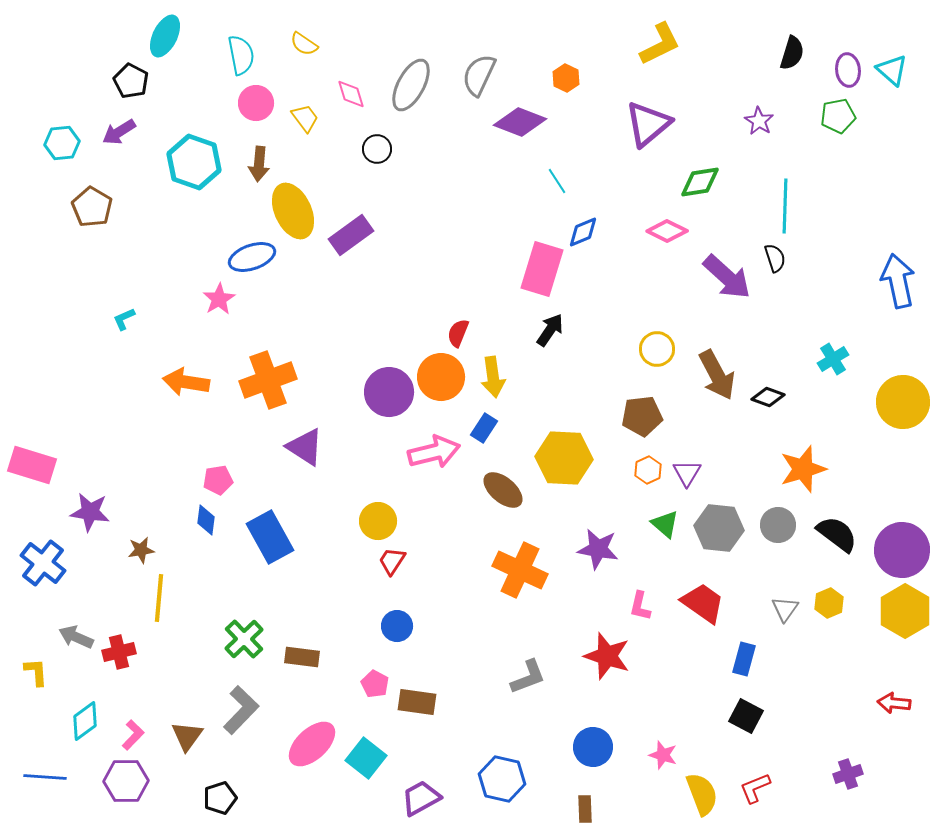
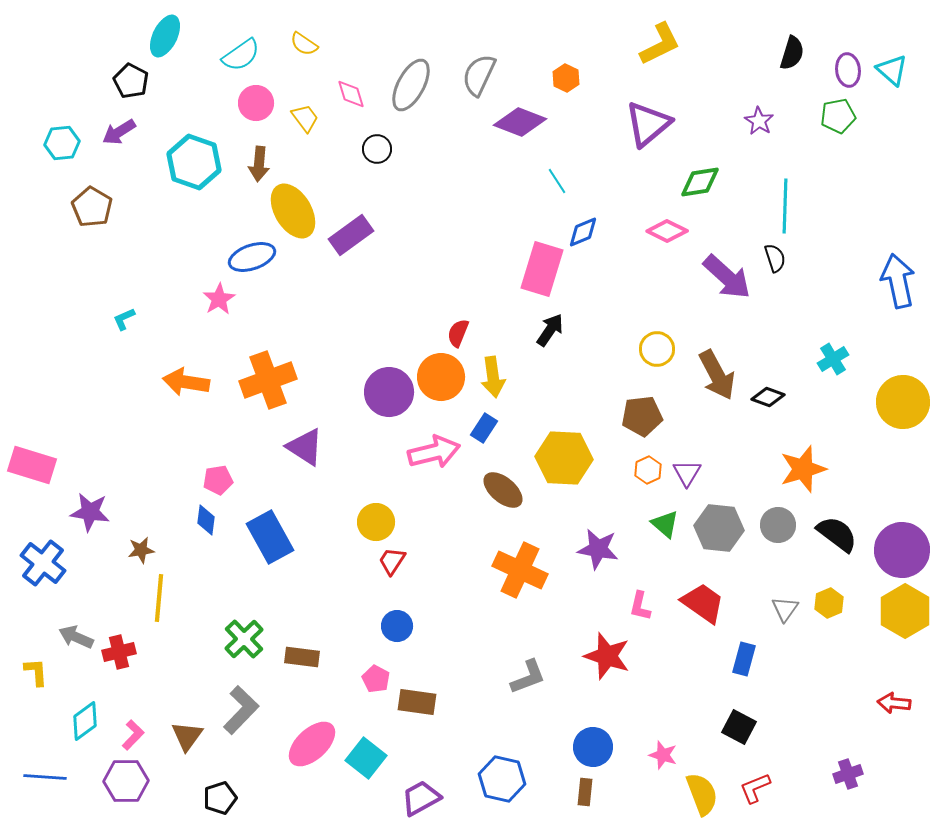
cyan semicircle at (241, 55): rotated 66 degrees clockwise
yellow ellipse at (293, 211): rotated 6 degrees counterclockwise
yellow circle at (378, 521): moved 2 px left, 1 px down
pink pentagon at (375, 684): moved 1 px right, 5 px up
black square at (746, 716): moved 7 px left, 11 px down
brown rectangle at (585, 809): moved 17 px up; rotated 8 degrees clockwise
